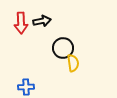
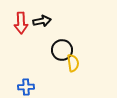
black circle: moved 1 px left, 2 px down
